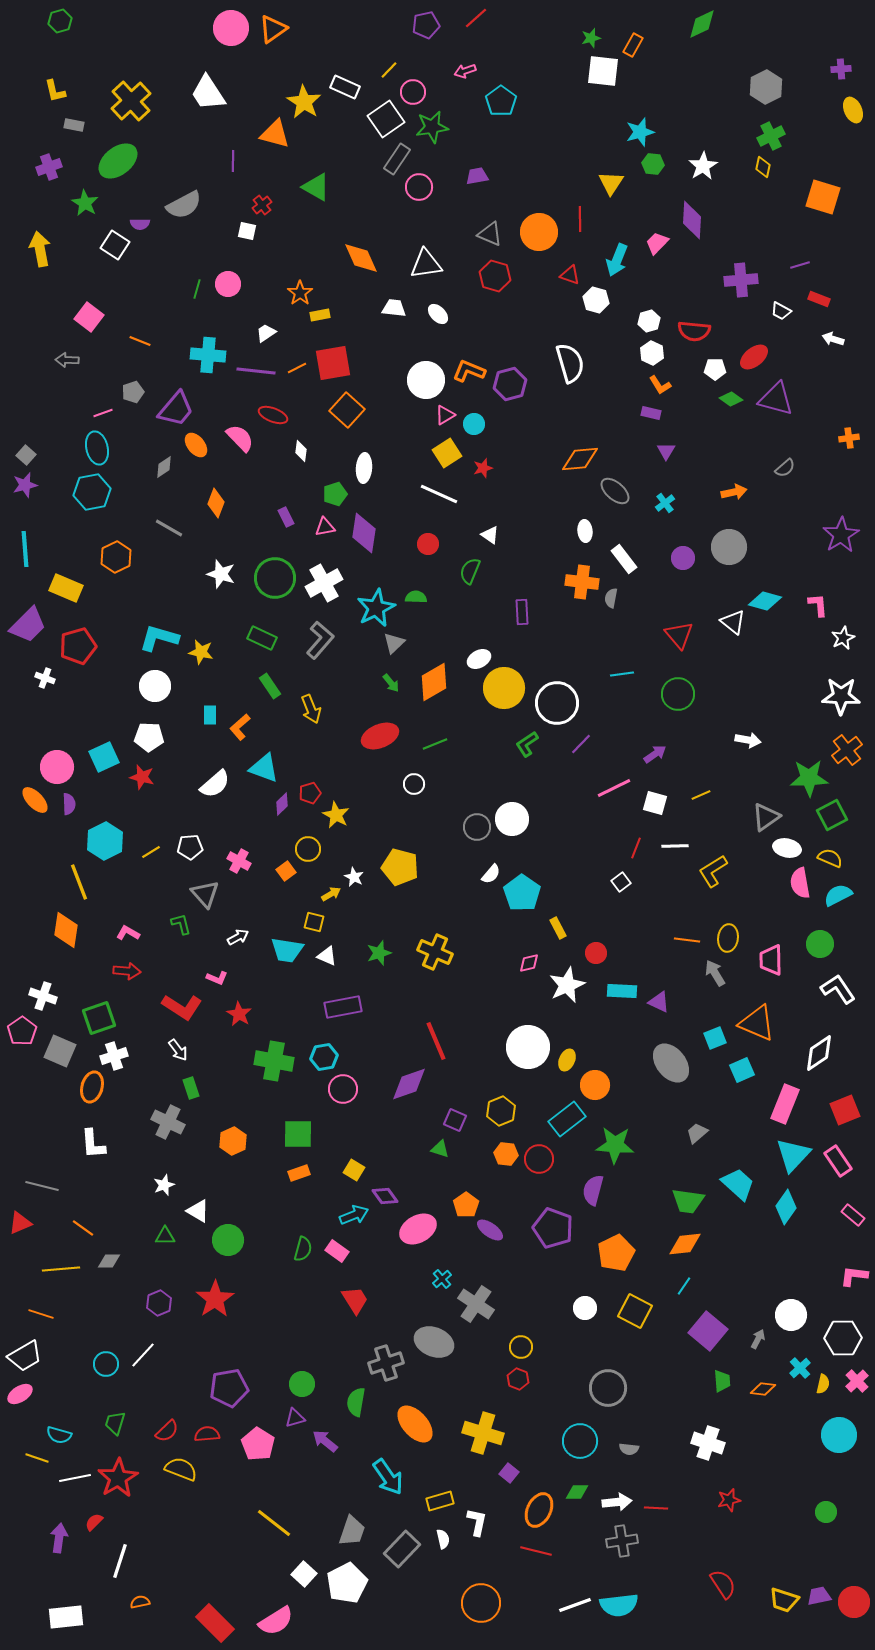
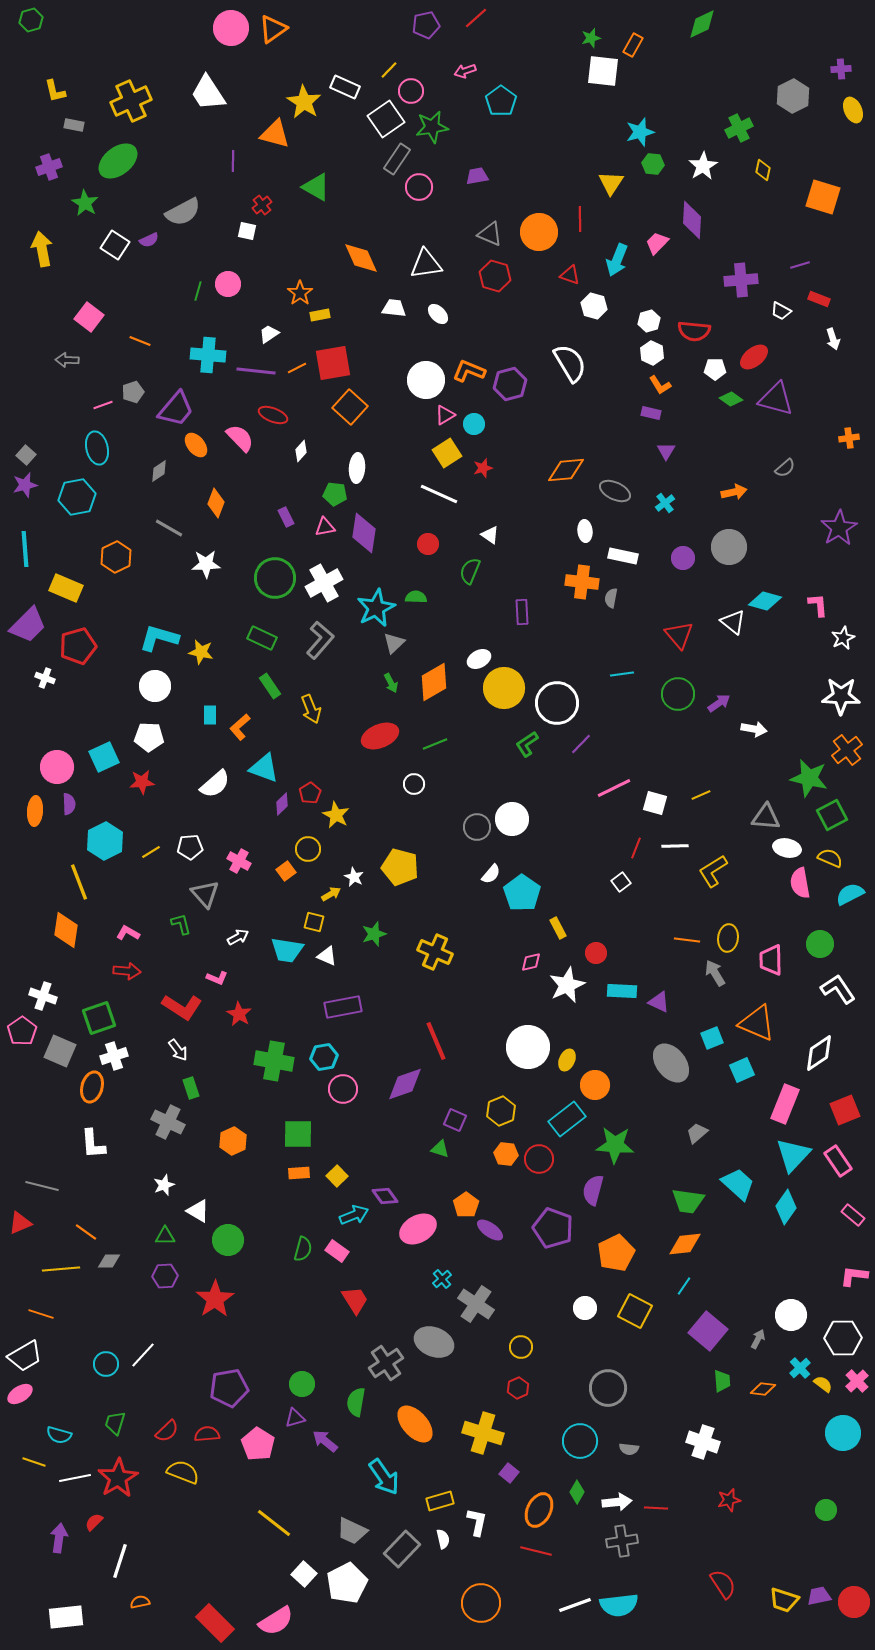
green hexagon at (60, 21): moved 29 px left, 1 px up
gray hexagon at (766, 87): moved 27 px right, 9 px down
pink circle at (413, 92): moved 2 px left, 1 px up
yellow cross at (131, 101): rotated 18 degrees clockwise
green cross at (771, 136): moved 32 px left, 8 px up
yellow diamond at (763, 167): moved 3 px down
gray semicircle at (184, 205): moved 1 px left, 7 px down
purple semicircle at (140, 224): moved 9 px right, 16 px down; rotated 24 degrees counterclockwise
yellow arrow at (40, 249): moved 2 px right
green line at (197, 289): moved 1 px right, 2 px down
white hexagon at (596, 300): moved 2 px left, 6 px down
white trapezoid at (266, 333): moved 3 px right, 1 px down
white arrow at (833, 339): rotated 125 degrees counterclockwise
white semicircle at (570, 363): rotated 15 degrees counterclockwise
orange square at (347, 410): moved 3 px right, 3 px up
pink line at (103, 413): moved 8 px up
white diamond at (301, 451): rotated 35 degrees clockwise
orange diamond at (580, 459): moved 14 px left, 11 px down
gray diamond at (164, 467): moved 5 px left, 4 px down
white ellipse at (364, 468): moved 7 px left
gray ellipse at (615, 491): rotated 16 degrees counterclockwise
cyan hexagon at (92, 492): moved 15 px left, 5 px down
green pentagon at (335, 494): rotated 25 degrees clockwise
purple star at (841, 535): moved 2 px left, 7 px up
white rectangle at (624, 559): moved 1 px left, 3 px up; rotated 40 degrees counterclockwise
white star at (221, 574): moved 15 px left, 10 px up; rotated 20 degrees counterclockwise
green arrow at (391, 683): rotated 12 degrees clockwise
white arrow at (748, 740): moved 6 px right, 11 px up
purple arrow at (655, 754): moved 64 px right, 51 px up
red star at (142, 777): moved 5 px down; rotated 20 degrees counterclockwise
green star at (809, 778): rotated 15 degrees clockwise
red pentagon at (310, 793): rotated 15 degrees counterclockwise
orange ellipse at (35, 800): moved 11 px down; rotated 48 degrees clockwise
gray triangle at (766, 817): rotated 40 degrees clockwise
cyan semicircle at (838, 895): moved 12 px right, 1 px up
green star at (379, 953): moved 5 px left, 19 px up
pink diamond at (529, 963): moved 2 px right, 1 px up
cyan square at (715, 1038): moved 3 px left
purple diamond at (409, 1084): moved 4 px left
yellow square at (354, 1170): moved 17 px left, 6 px down; rotated 15 degrees clockwise
orange rectangle at (299, 1173): rotated 15 degrees clockwise
orange line at (83, 1228): moved 3 px right, 4 px down
purple hexagon at (159, 1303): moved 6 px right, 27 px up; rotated 20 degrees clockwise
gray cross at (386, 1363): rotated 16 degrees counterclockwise
red hexagon at (518, 1379): moved 9 px down; rotated 15 degrees clockwise
yellow semicircle at (823, 1384): rotated 66 degrees counterclockwise
cyan circle at (839, 1435): moved 4 px right, 2 px up
white cross at (708, 1443): moved 5 px left, 1 px up
yellow line at (37, 1458): moved 3 px left, 4 px down
yellow semicircle at (181, 1469): moved 2 px right, 3 px down
cyan arrow at (388, 1477): moved 4 px left
green diamond at (577, 1492): rotated 60 degrees counterclockwise
green circle at (826, 1512): moved 2 px up
gray trapezoid at (352, 1531): rotated 96 degrees clockwise
